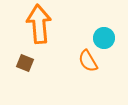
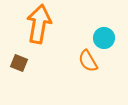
orange arrow: rotated 15 degrees clockwise
brown square: moved 6 px left
